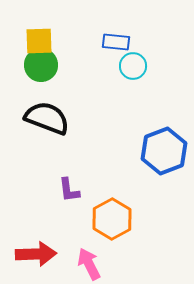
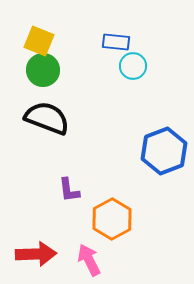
yellow square: rotated 24 degrees clockwise
green circle: moved 2 px right, 5 px down
pink arrow: moved 4 px up
